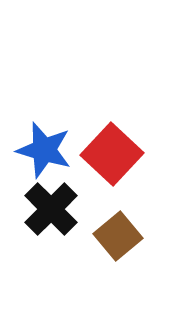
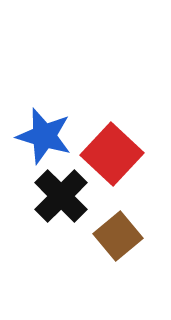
blue star: moved 14 px up
black cross: moved 10 px right, 13 px up
